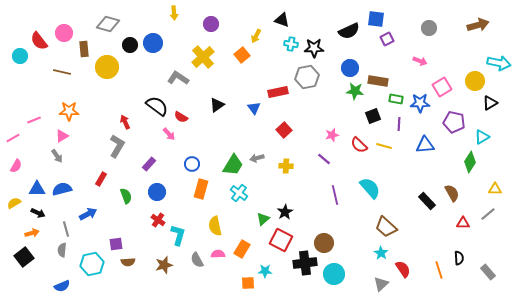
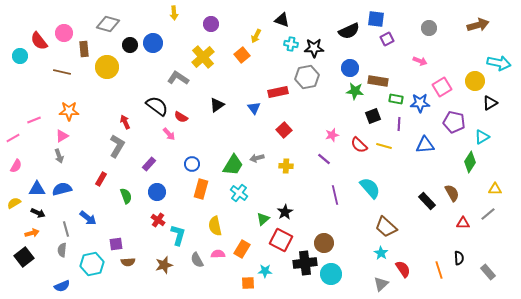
gray arrow at (57, 156): moved 2 px right; rotated 16 degrees clockwise
blue arrow at (88, 214): moved 4 px down; rotated 66 degrees clockwise
cyan circle at (334, 274): moved 3 px left
